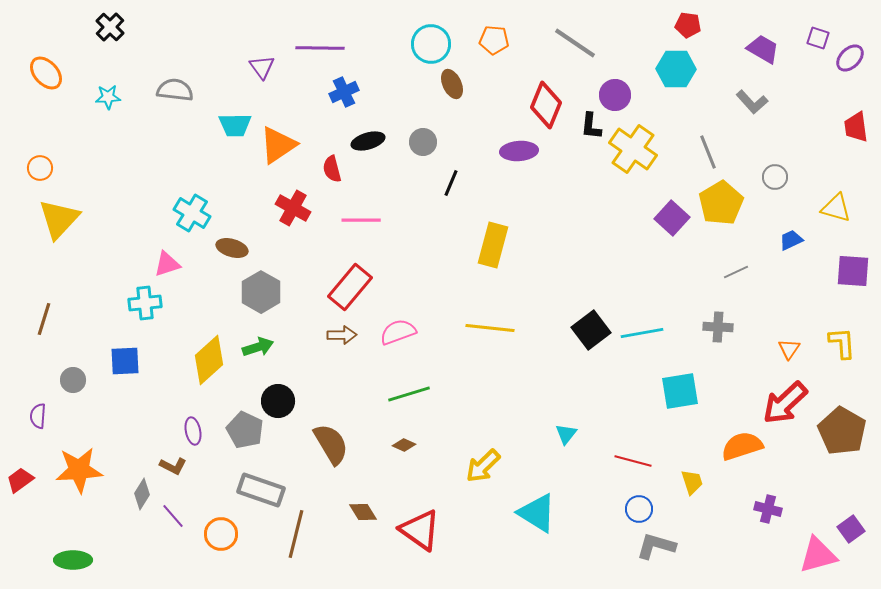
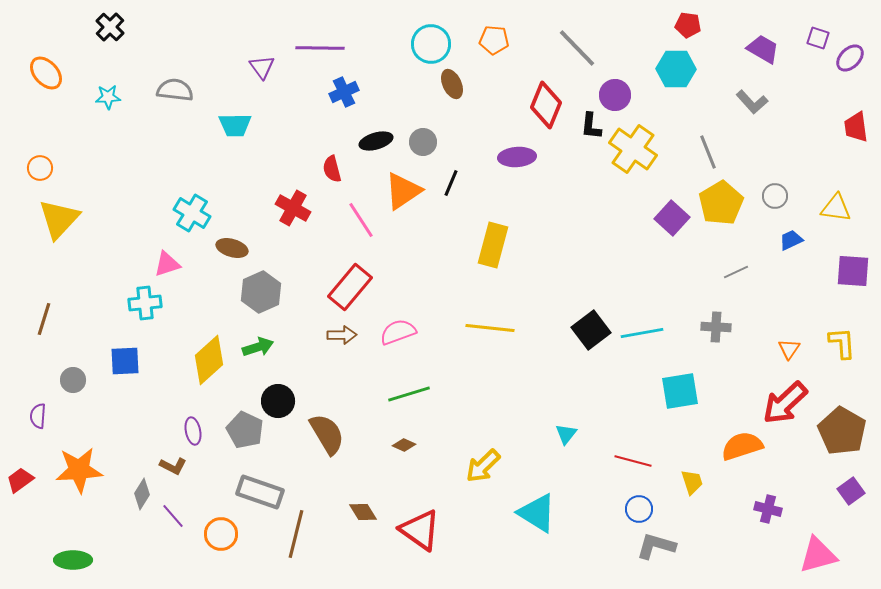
gray line at (575, 43): moved 2 px right, 5 px down; rotated 12 degrees clockwise
black ellipse at (368, 141): moved 8 px right
orange triangle at (278, 145): moved 125 px right, 46 px down
purple ellipse at (519, 151): moved 2 px left, 6 px down
gray circle at (775, 177): moved 19 px down
yellow triangle at (836, 208): rotated 8 degrees counterclockwise
pink line at (361, 220): rotated 57 degrees clockwise
gray hexagon at (261, 292): rotated 6 degrees clockwise
gray cross at (718, 327): moved 2 px left
brown semicircle at (331, 444): moved 4 px left, 10 px up
gray rectangle at (261, 490): moved 1 px left, 2 px down
purple square at (851, 529): moved 38 px up
